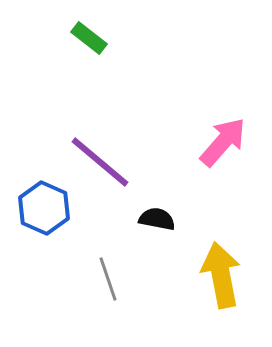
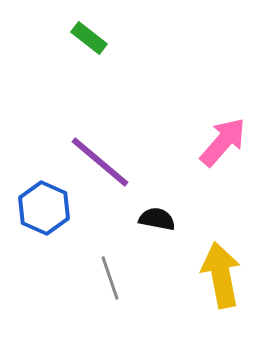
gray line: moved 2 px right, 1 px up
